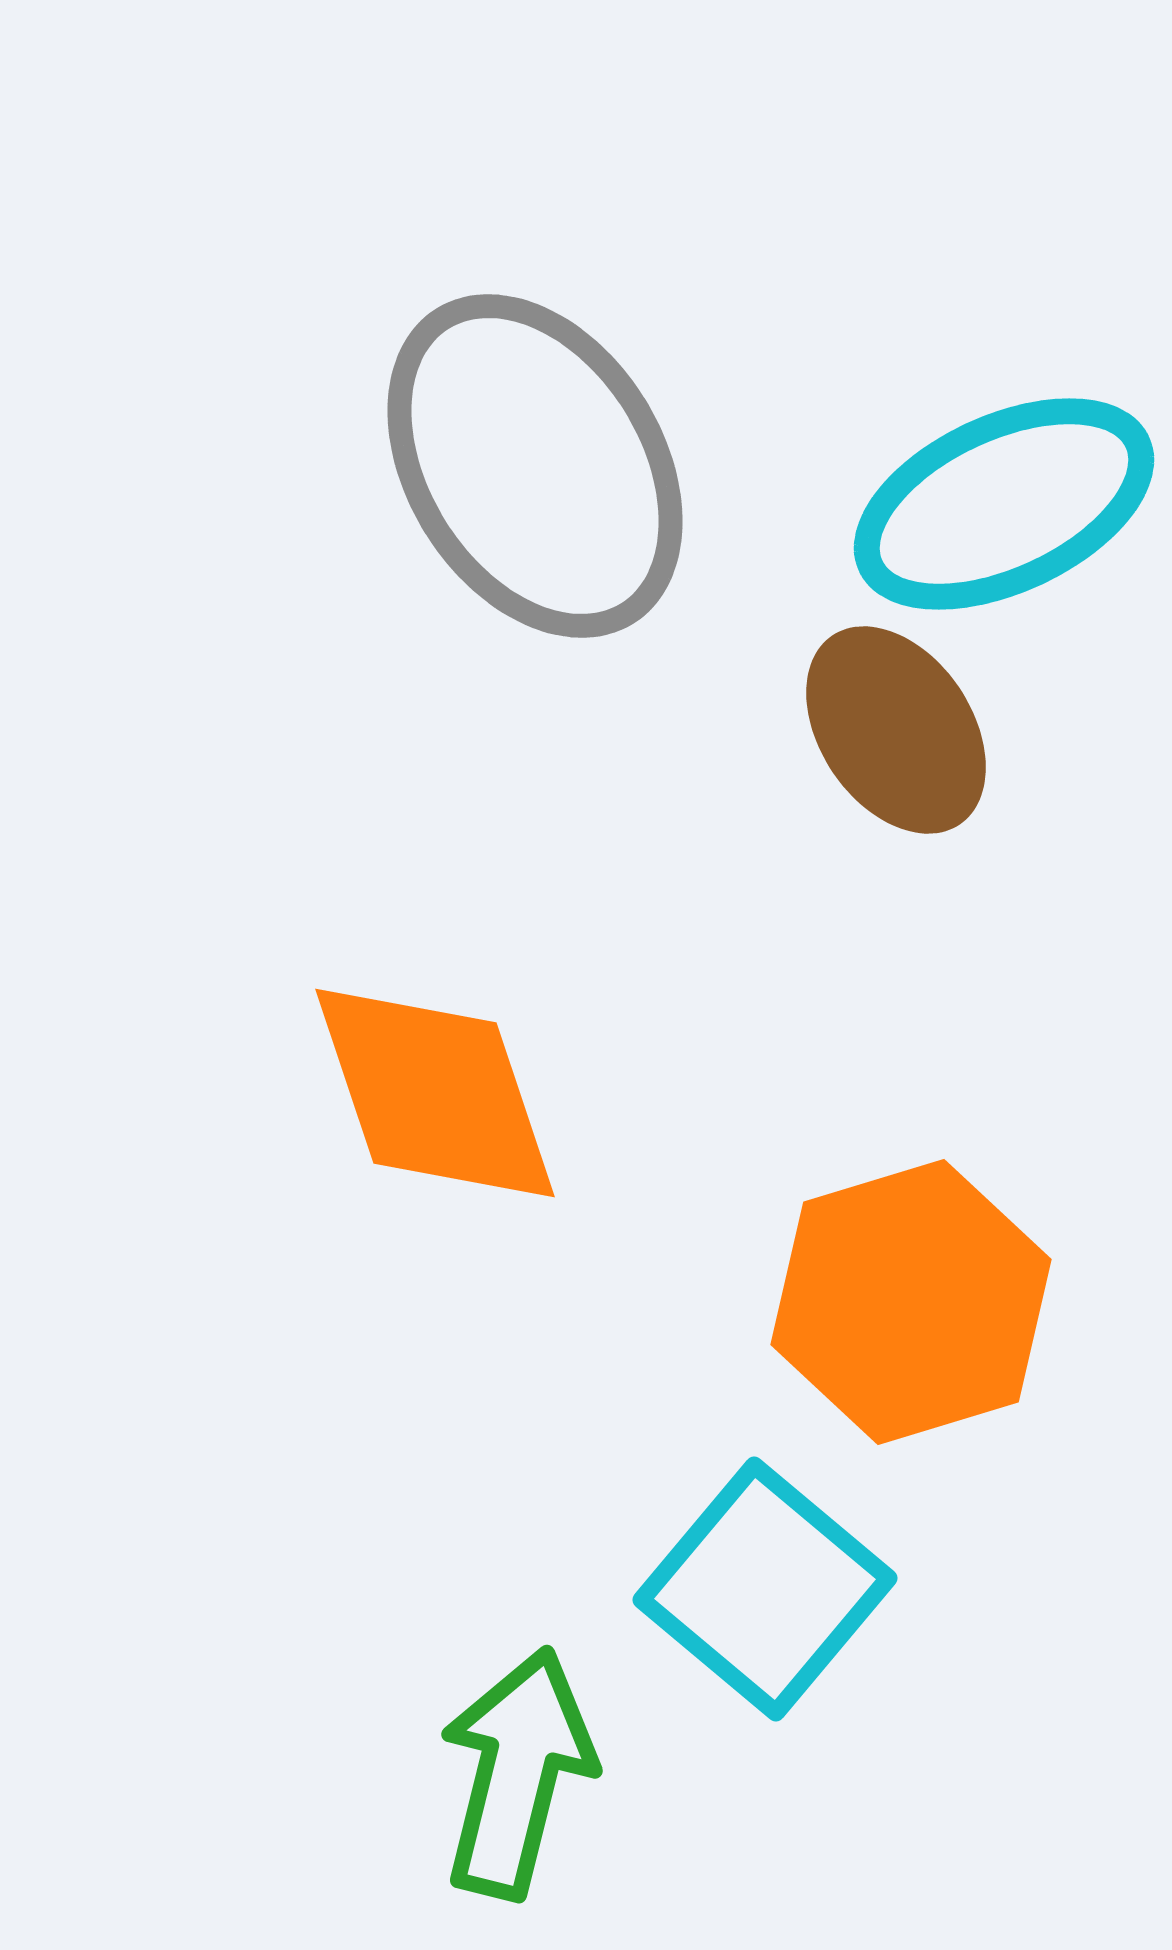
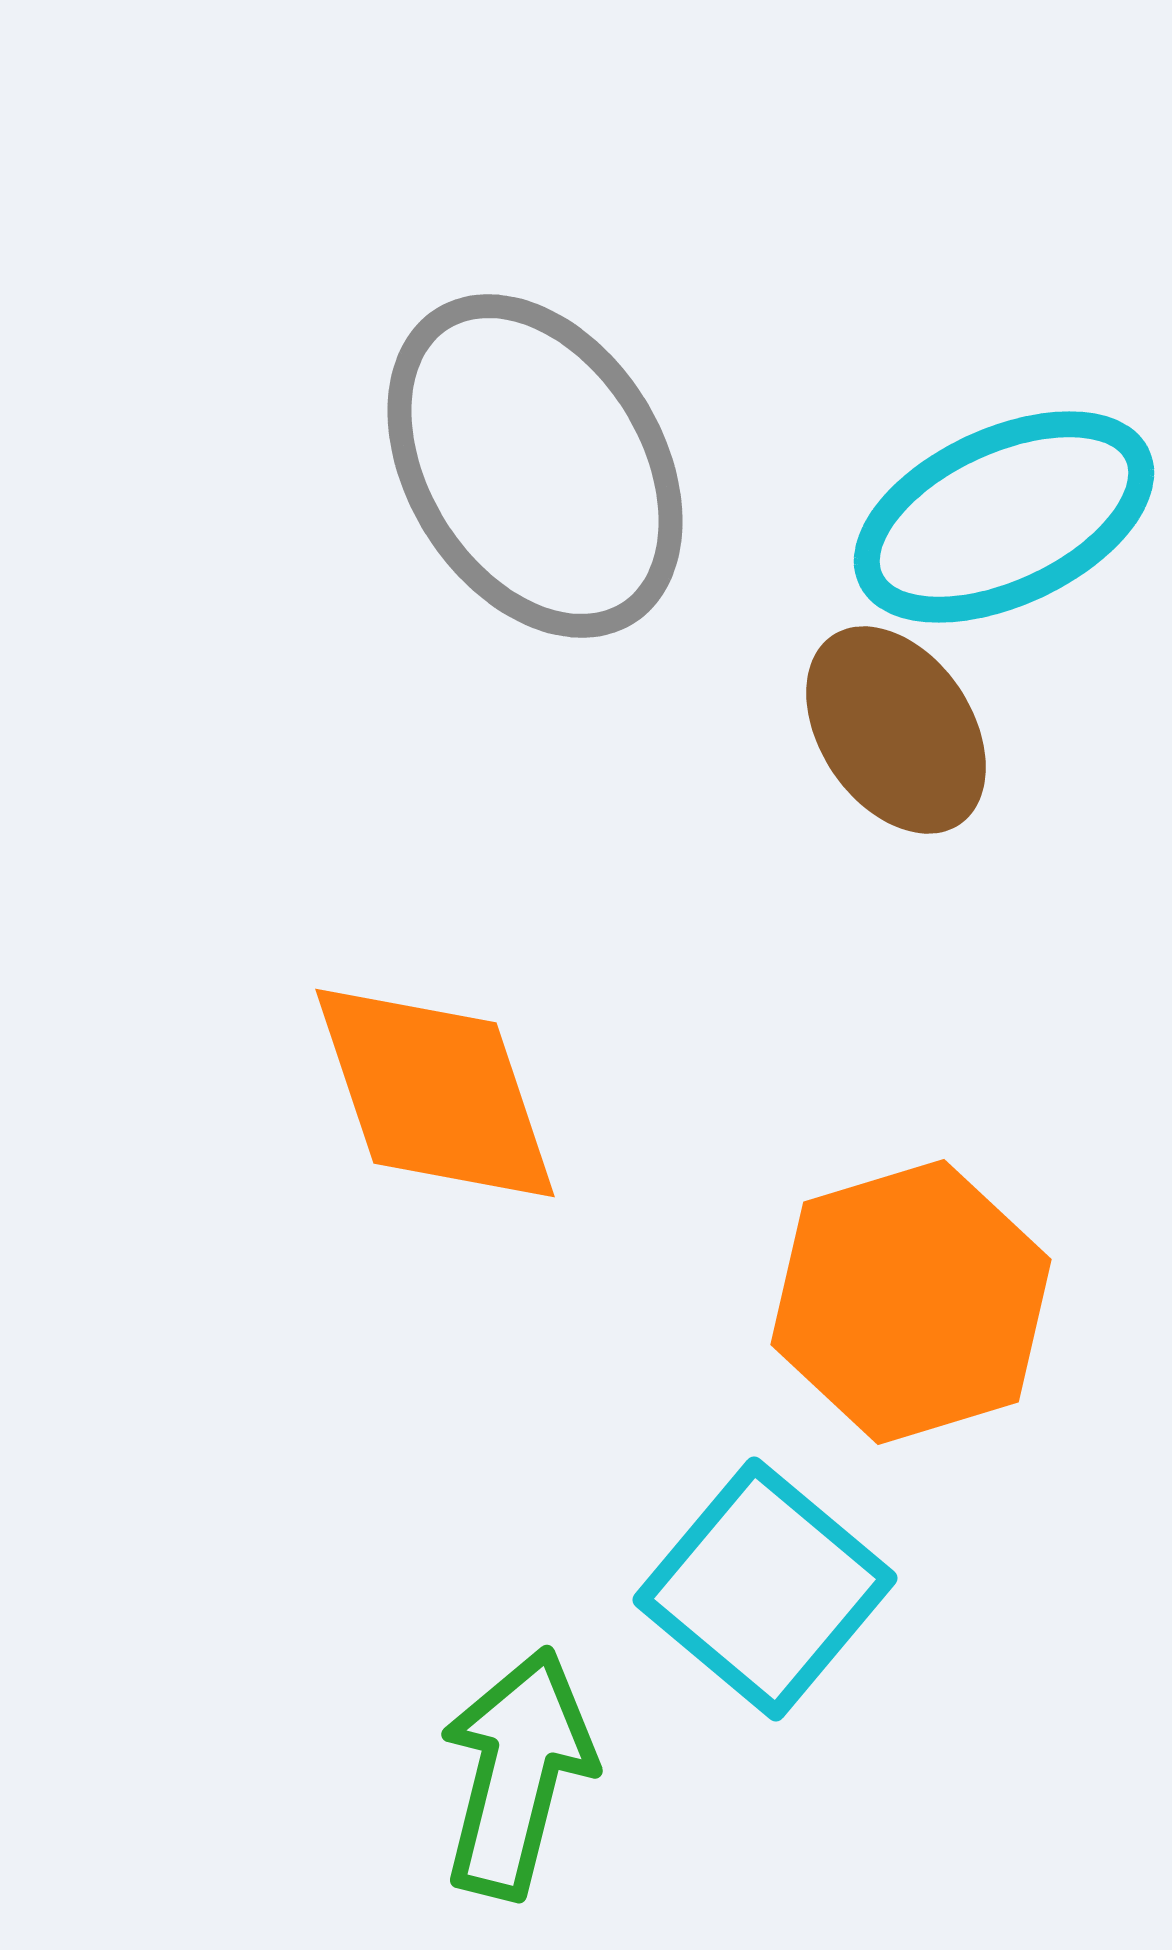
cyan ellipse: moved 13 px down
